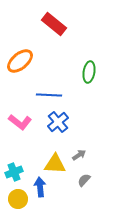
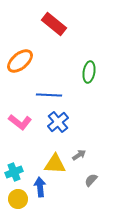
gray semicircle: moved 7 px right
